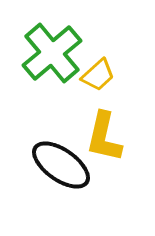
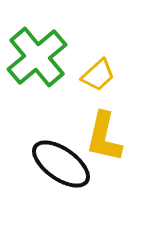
green cross: moved 15 px left, 4 px down
black ellipse: moved 1 px up
